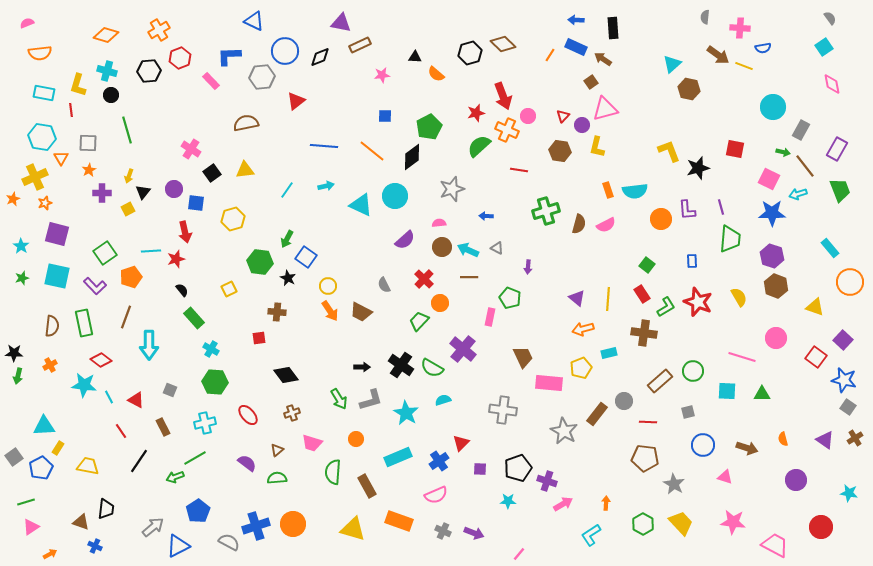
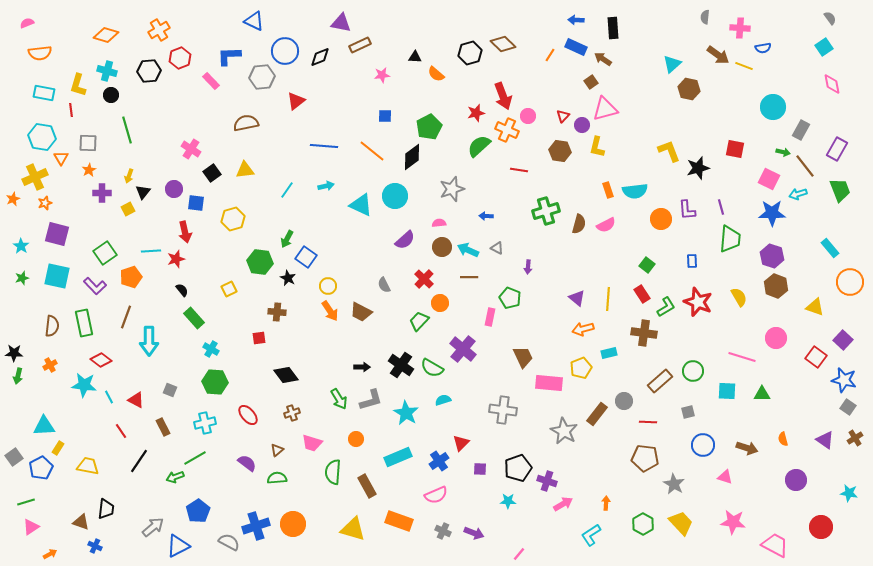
cyan arrow at (149, 345): moved 4 px up
